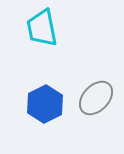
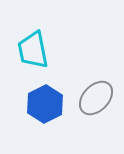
cyan trapezoid: moved 9 px left, 22 px down
